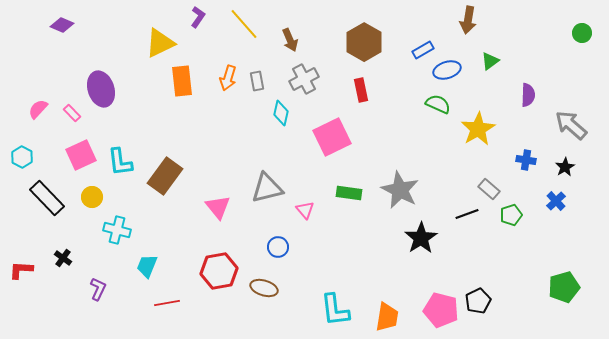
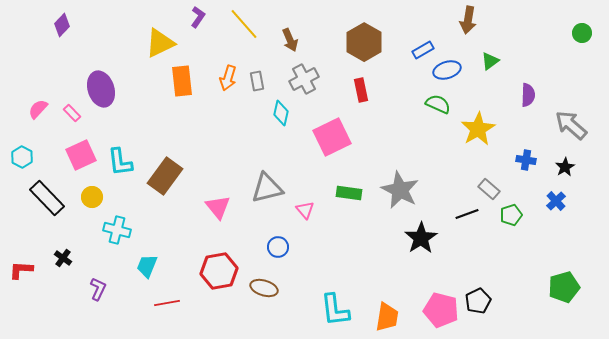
purple diamond at (62, 25): rotated 70 degrees counterclockwise
